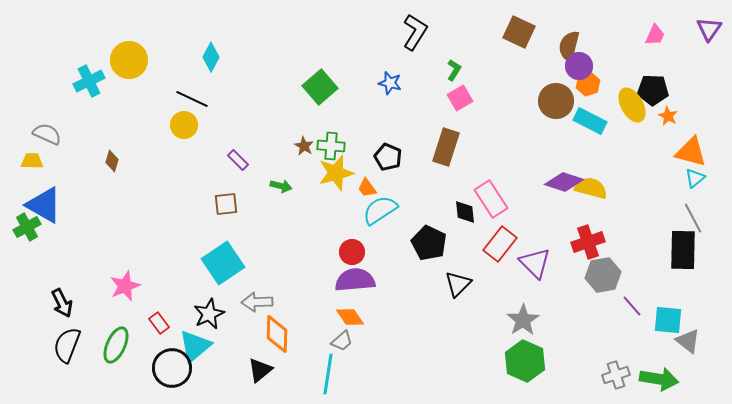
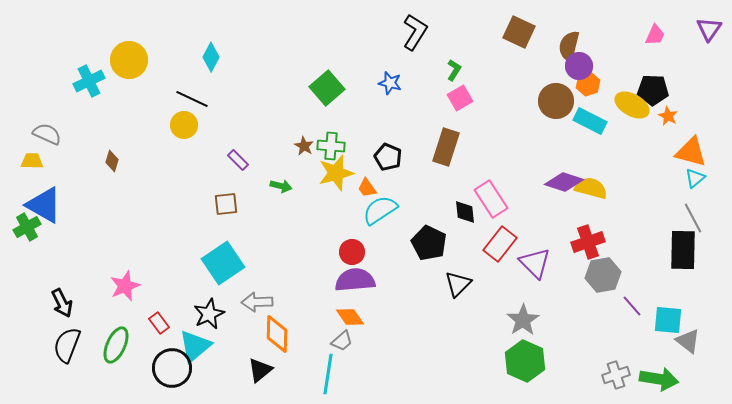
green square at (320, 87): moved 7 px right, 1 px down
yellow ellipse at (632, 105): rotated 32 degrees counterclockwise
